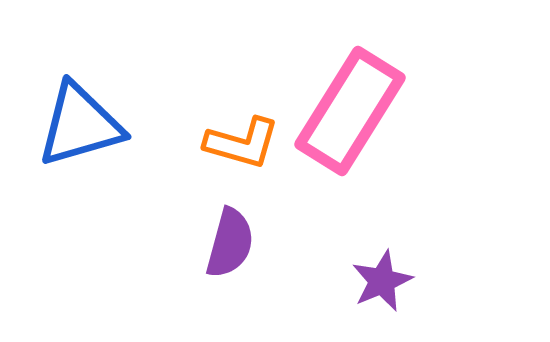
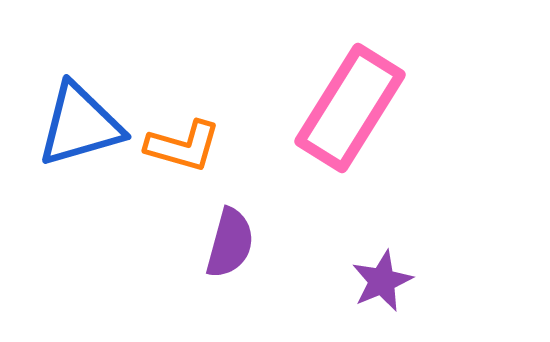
pink rectangle: moved 3 px up
orange L-shape: moved 59 px left, 3 px down
